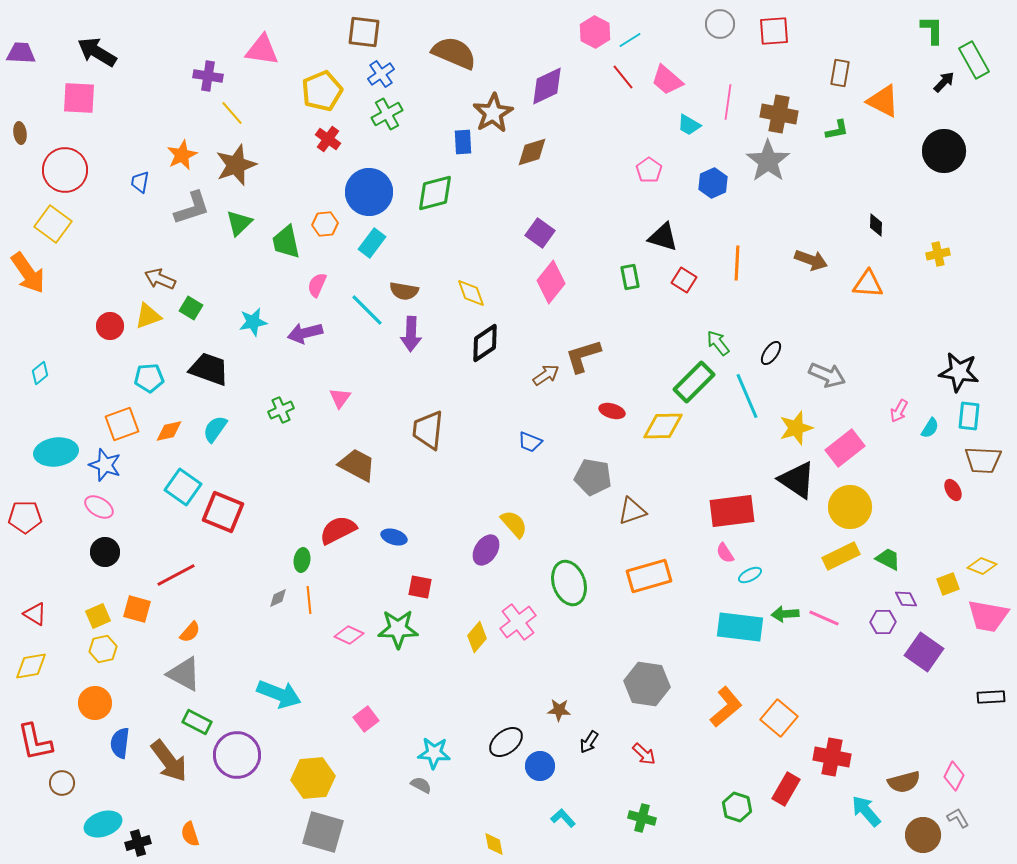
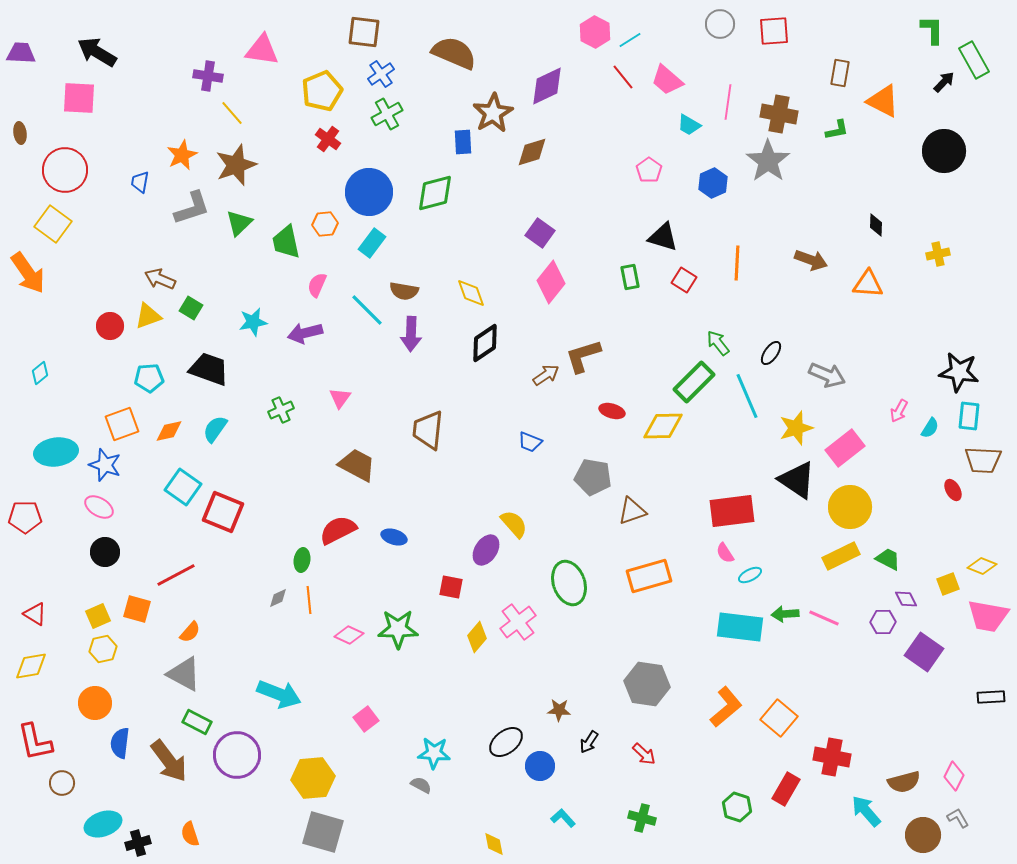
red square at (420, 587): moved 31 px right
